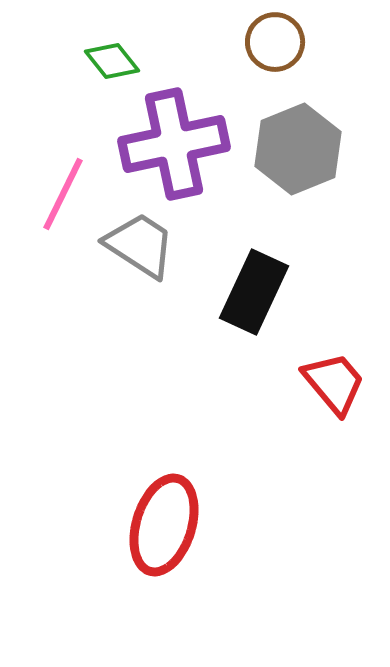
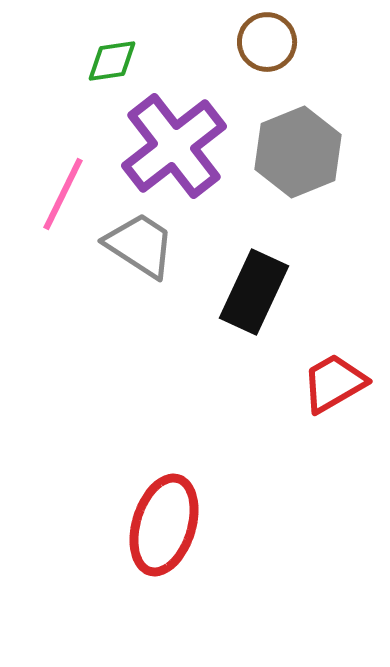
brown circle: moved 8 px left
green diamond: rotated 60 degrees counterclockwise
purple cross: moved 2 px down; rotated 26 degrees counterclockwise
gray hexagon: moved 3 px down
red trapezoid: rotated 80 degrees counterclockwise
